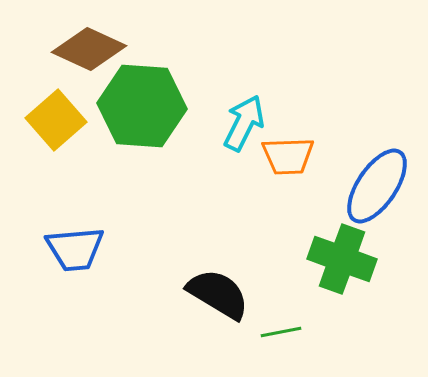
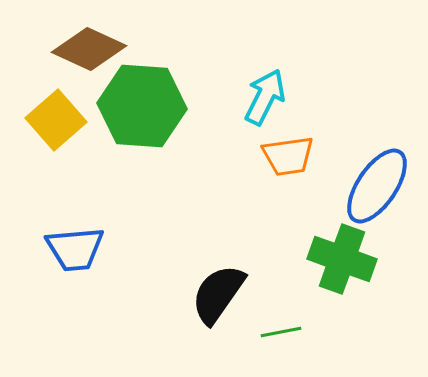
cyan arrow: moved 21 px right, 26 px up
orange trapezoid: rotated 6 degrees counterclockwise
black semicircle: rotated 86 degrees counterclockwise
